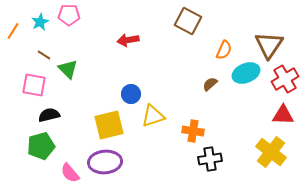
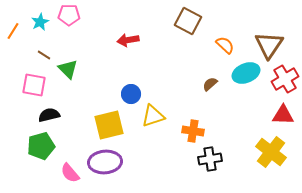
orange semicircle: moved 1 px right, 5 px up; rotated 72 degrees counterclockwise
